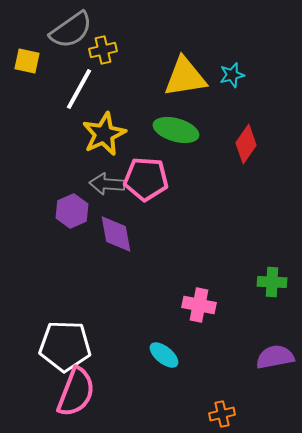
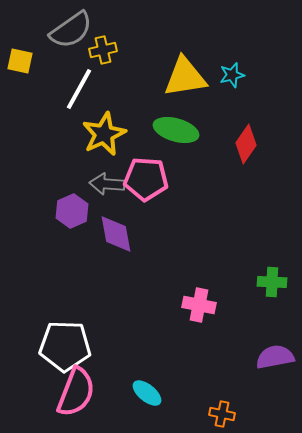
yellow square: moved 7 px left
cyan ellipse: moved 17 px left, 38 px down
orange cross: rotated 25 degrees clockwise
